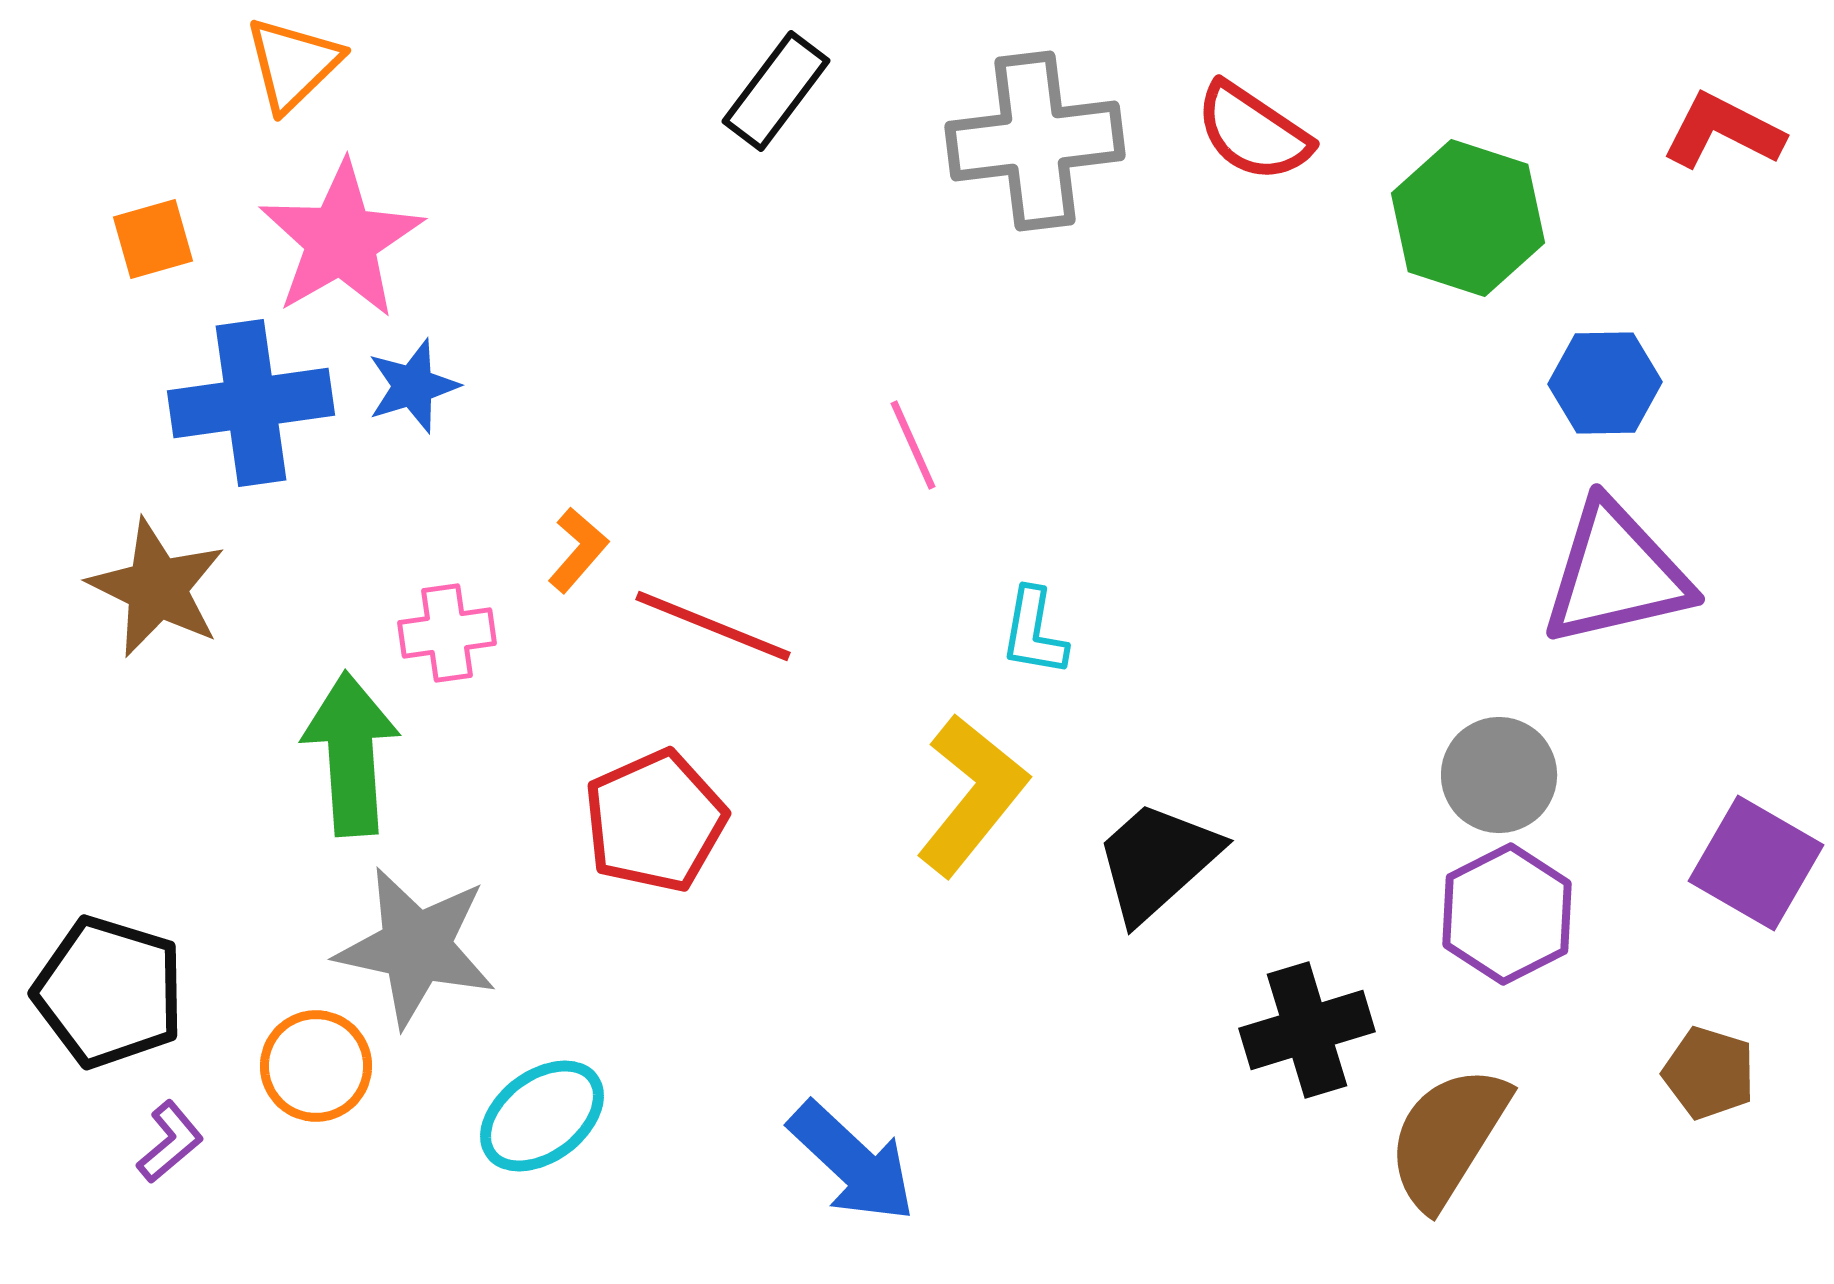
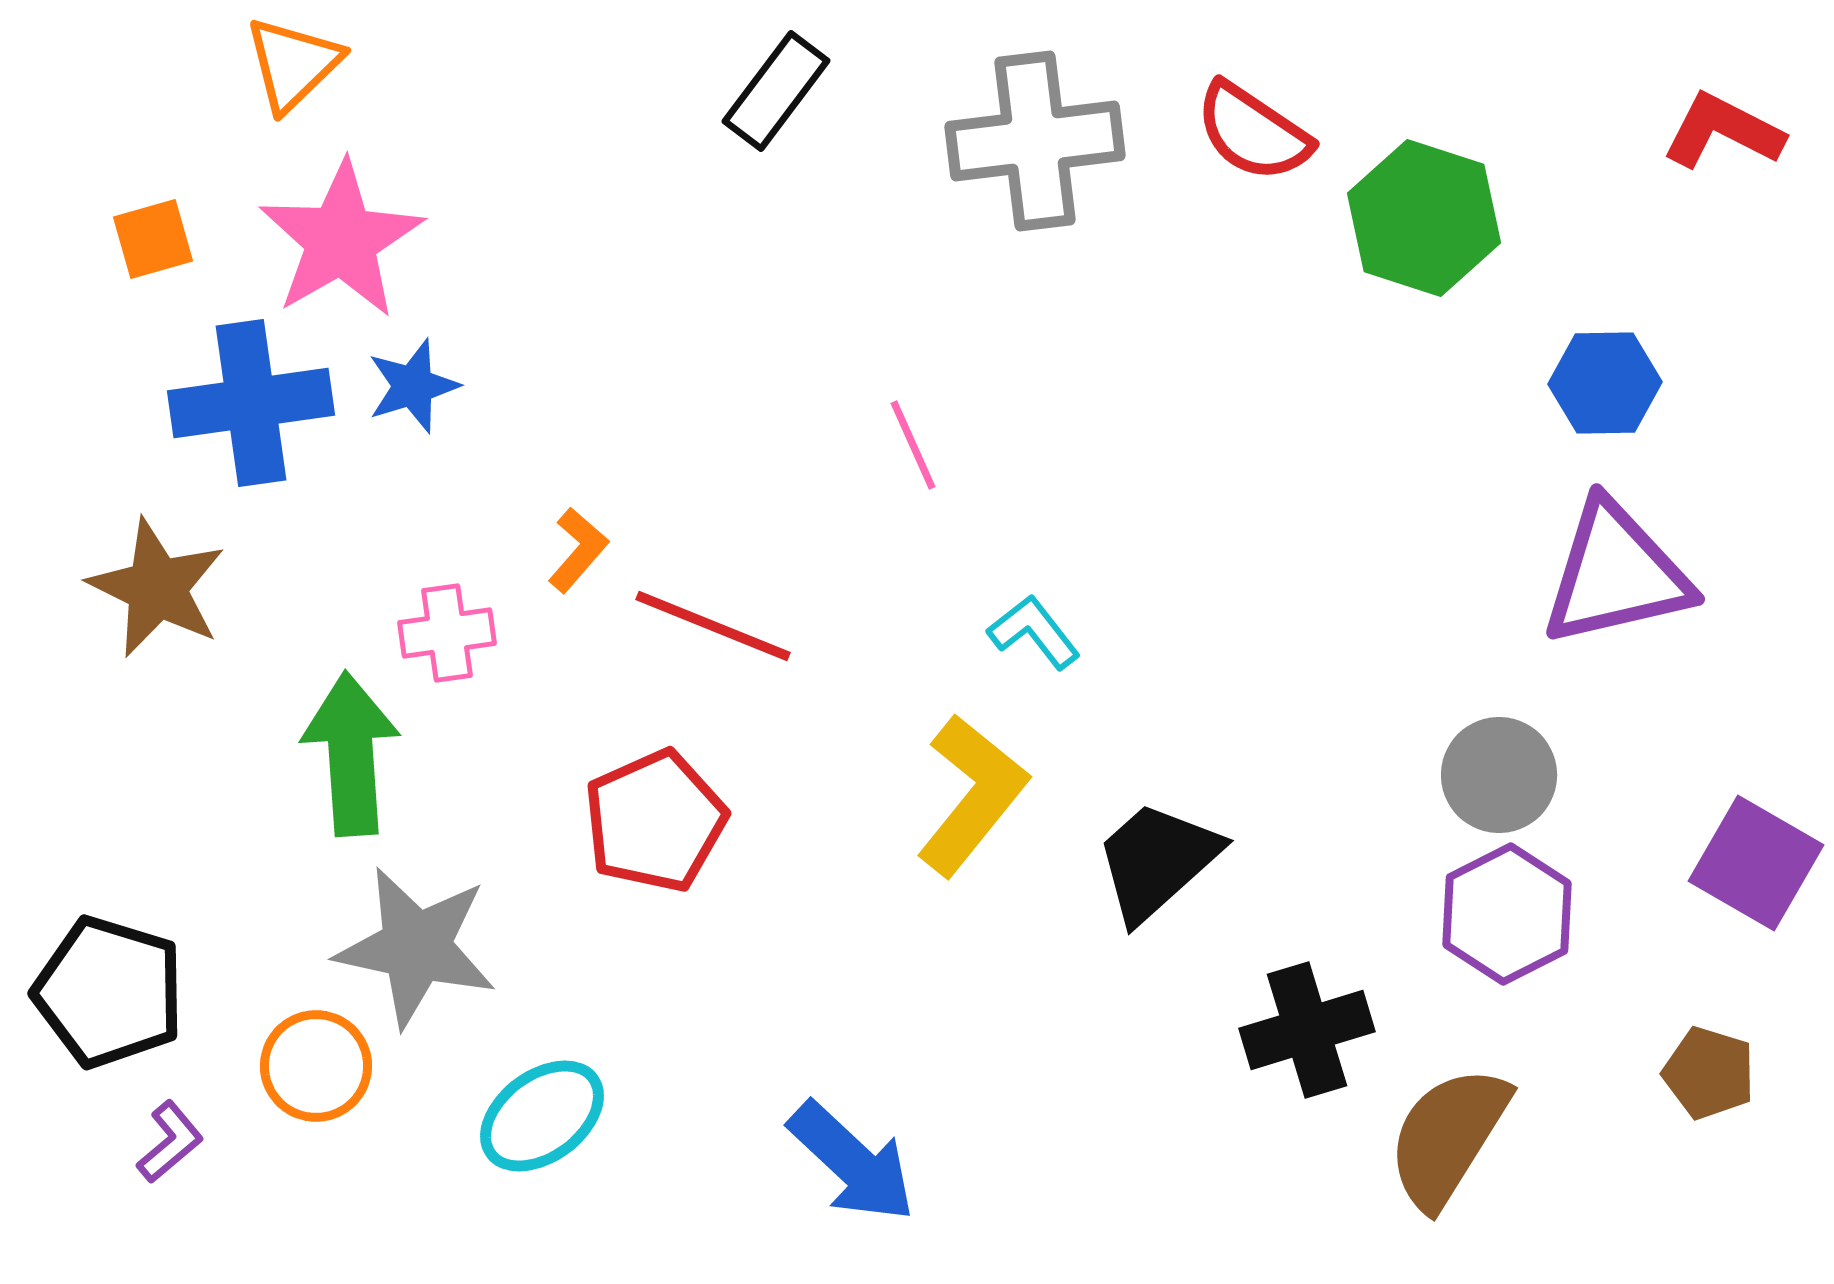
green hexagon: moved 44 px left
cyan L-shape: rotated 132 degrees clockwise
